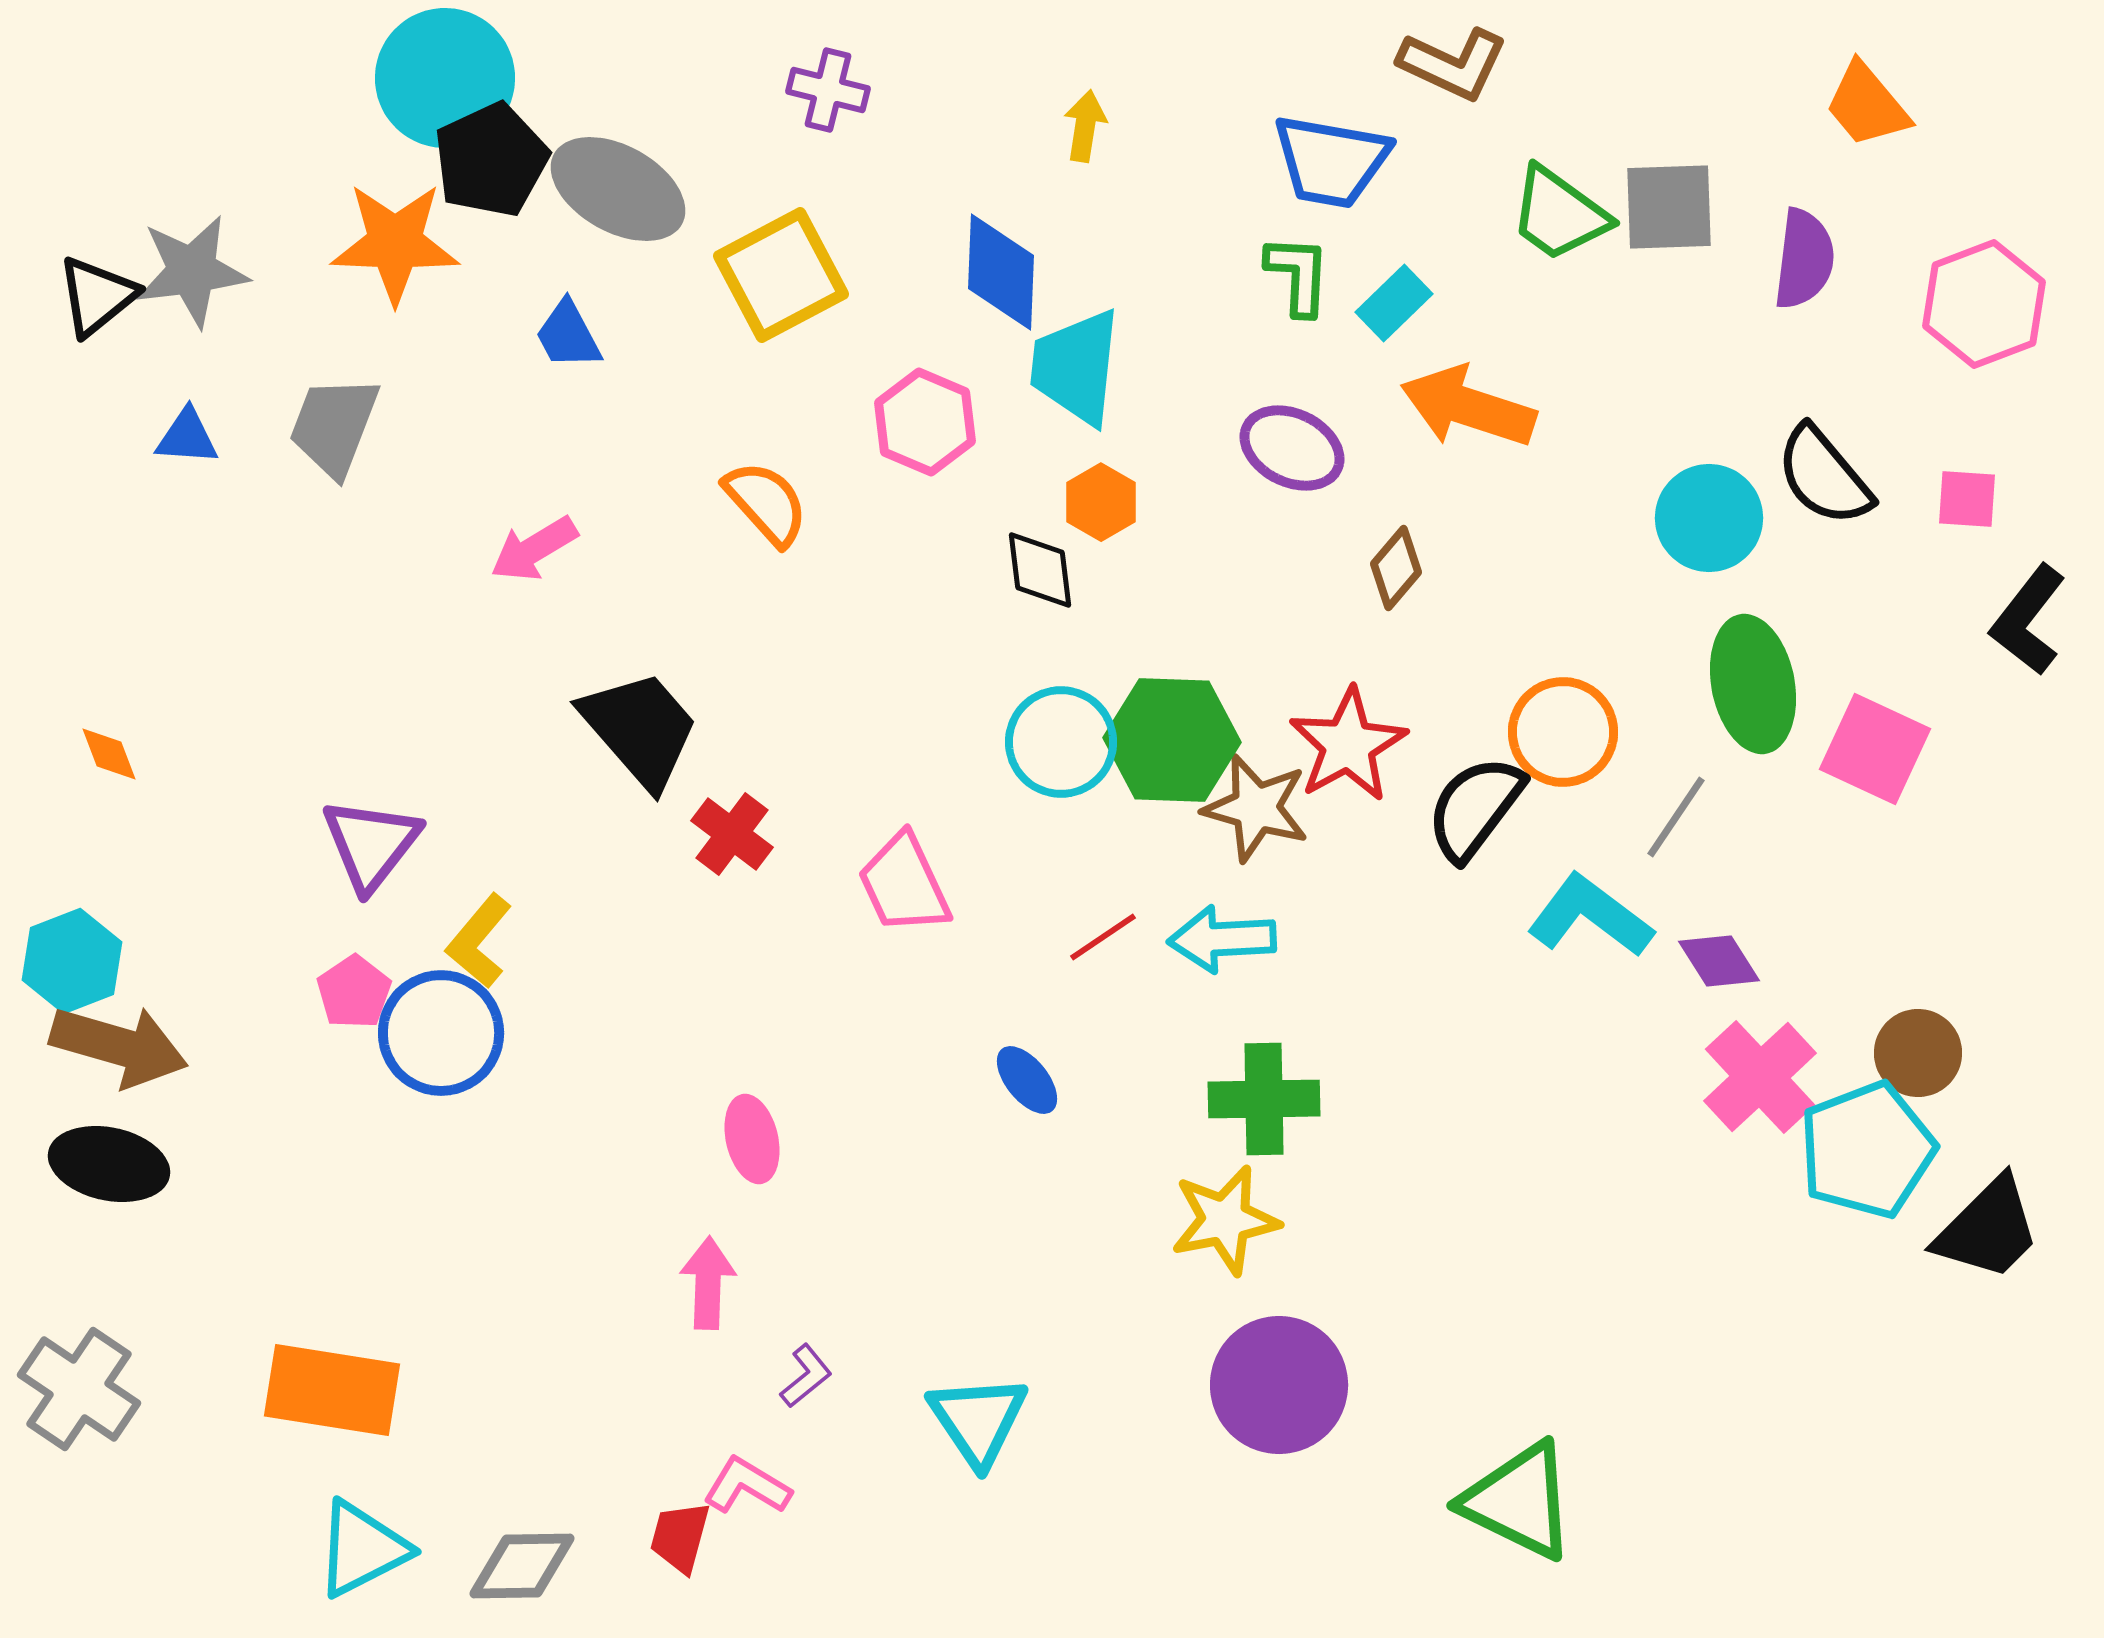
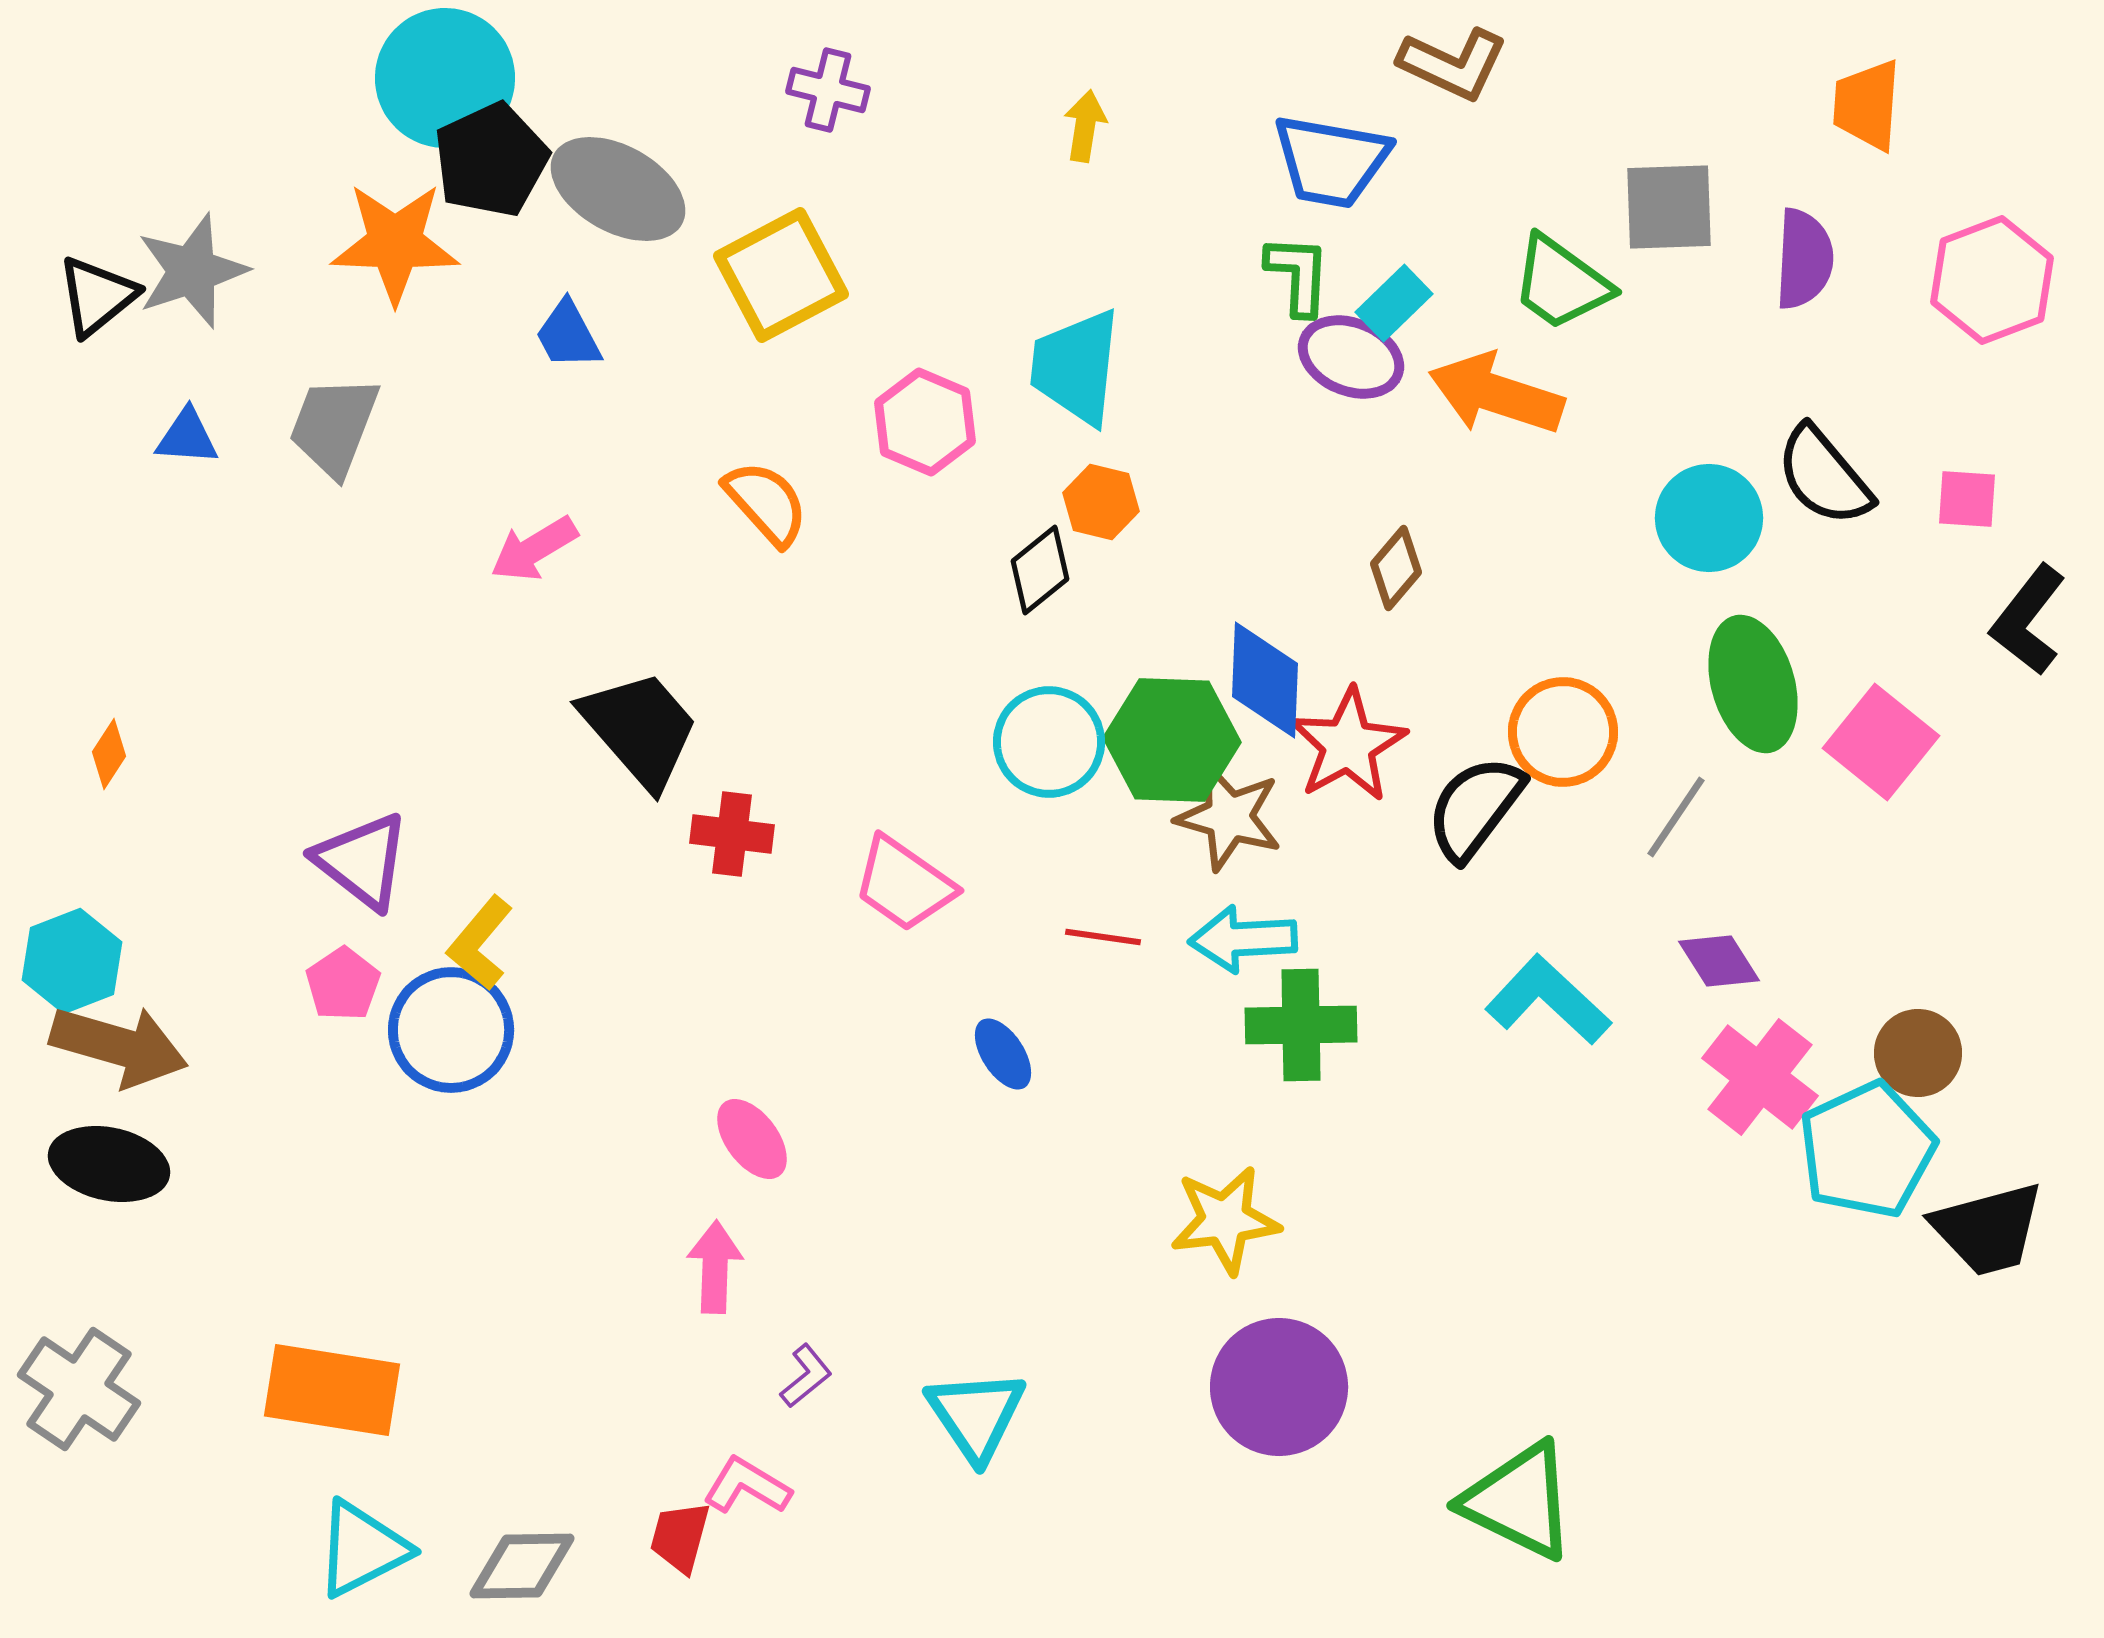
orange trapezoid at (1867, 105): rotated 44 degrees clockwise
green trapezoid at (1559, 214): moved 2 px right, 69 px down
purple semicircle at (1804, 259): rotated 4 degrees counterclockwise
gray star at (192, 271): rotated 11 degrees counterclockwise
blue diamond at (1001, 272): moved 264 px right, 408 px down
pink hexagon at (1984, 304): moved 8 px right, 24 px up
orange arrow at (1468, 407): moved 28 px right, 13 px up
purple ellipse at (1292, 448): moved 59 px right, 91 px up; rotated 4 degrees counterclockwise
orange hexagon at (1101, 502): rotated 16 degrees counterclockwise
black diamond at (1040, 570): rotated 58 degrees clockwise
green ellipse at (1753, 684): rotated 5 degrees counterclockwise
cyan circle at (1061, 742): moved 12 px left
pink square at (1875, 749): moved 6 px right, 7 px up; rotated 14 degrees clockwise
orange diamond at (109, 754): rotated 54 degrees clockwise
brown star at (1256, 808): moved 27 px left, 9 px down
red cross at (732, 834): rotated 30 degrees counterclockwise
purple triangle at (371, 844): moved 9 px left, 17 px down; rotated 30 degrees counterclockwise
pink trapezoid at (904, 884): rotated 30 degrees counterclockwise
cyan L-shape at (1590, 916): moved 42 px left, 84 px down; rotated 6 degrees clockwise
red line at (1103, 937): rotated 42 degrees clockwise
cyan arrow at (1222, 939): moved 21 px right
yellow L-shape at (479, 941): moved 1 px right, 2 px down
pink pentagon at (354, 992): moved 11 px left, 8 px up
blue circle at (441, 1033): moved 10 px right, 3 px up
pink cross at (1760, 1077): rotated 9 degrees counterclockwise
blue ellipse at (1027, 1080): moved 24 px left, 26 px up; rotated 6 degrees clockwise
green cross at (1264, 1099): moved 37 px right, 74 px up
pink ellipse at (752, 1139): rotated 24 degrees counterclockwise
cyan pentagon at (1867, 1150): rotated 4 degrees counterclockwise
yellow star at (1225, 1220): rotated 4 degrees clockwise
black trapezoid at (1988, 1229): rotated 30 degrees clockwise
pink arrow at (708, 1283): moved 7 px right, 16 px up
purple circle at (1279, 1385): moved 2 px down
cyan triangle at (978, 1420): moved 2 px left, 5 px up
